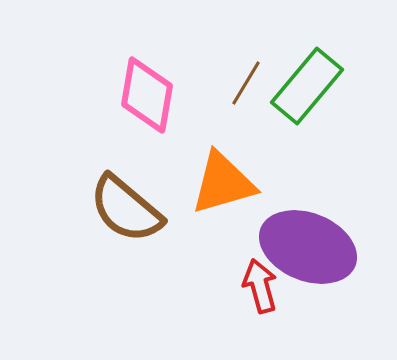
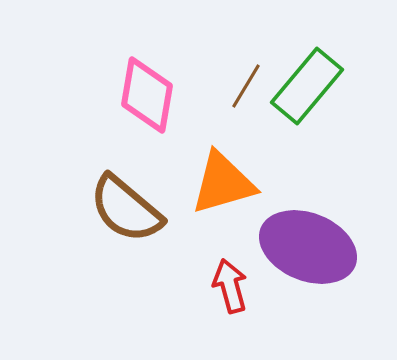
brown line: moved 3 px down
red arrow: moved 30 px left
